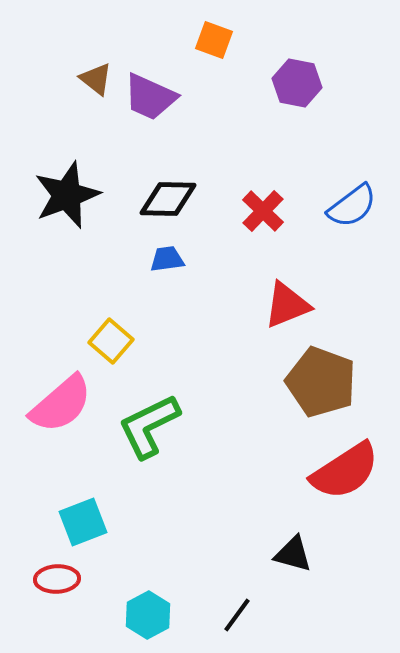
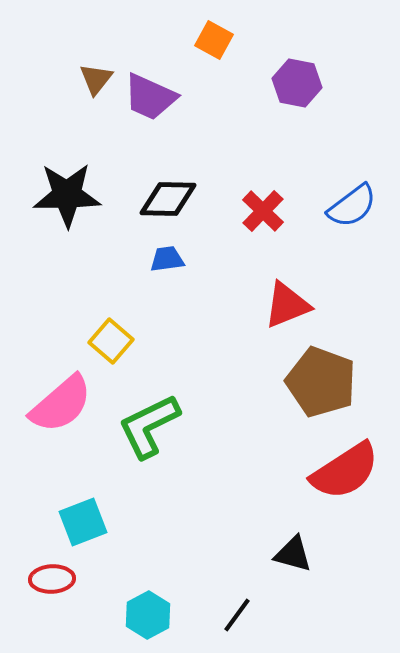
orange square: rotated 9 degrees clockwise
brown triangle: rotated 30 degrees clockwise
black star: rotated 20 degrees clockwise
red ellipse: moved 5 px left
